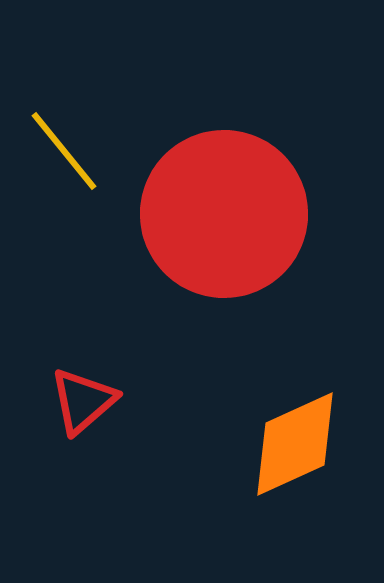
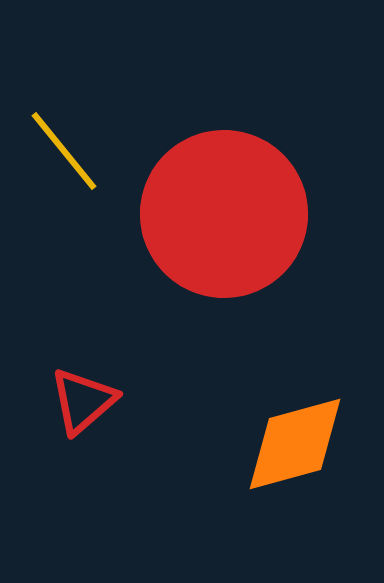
orange diamond: rotated 9 degrees clockwise
